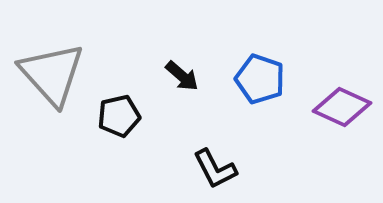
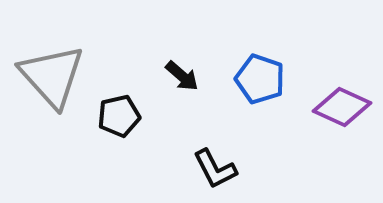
gray triangle: moved 2 px down
